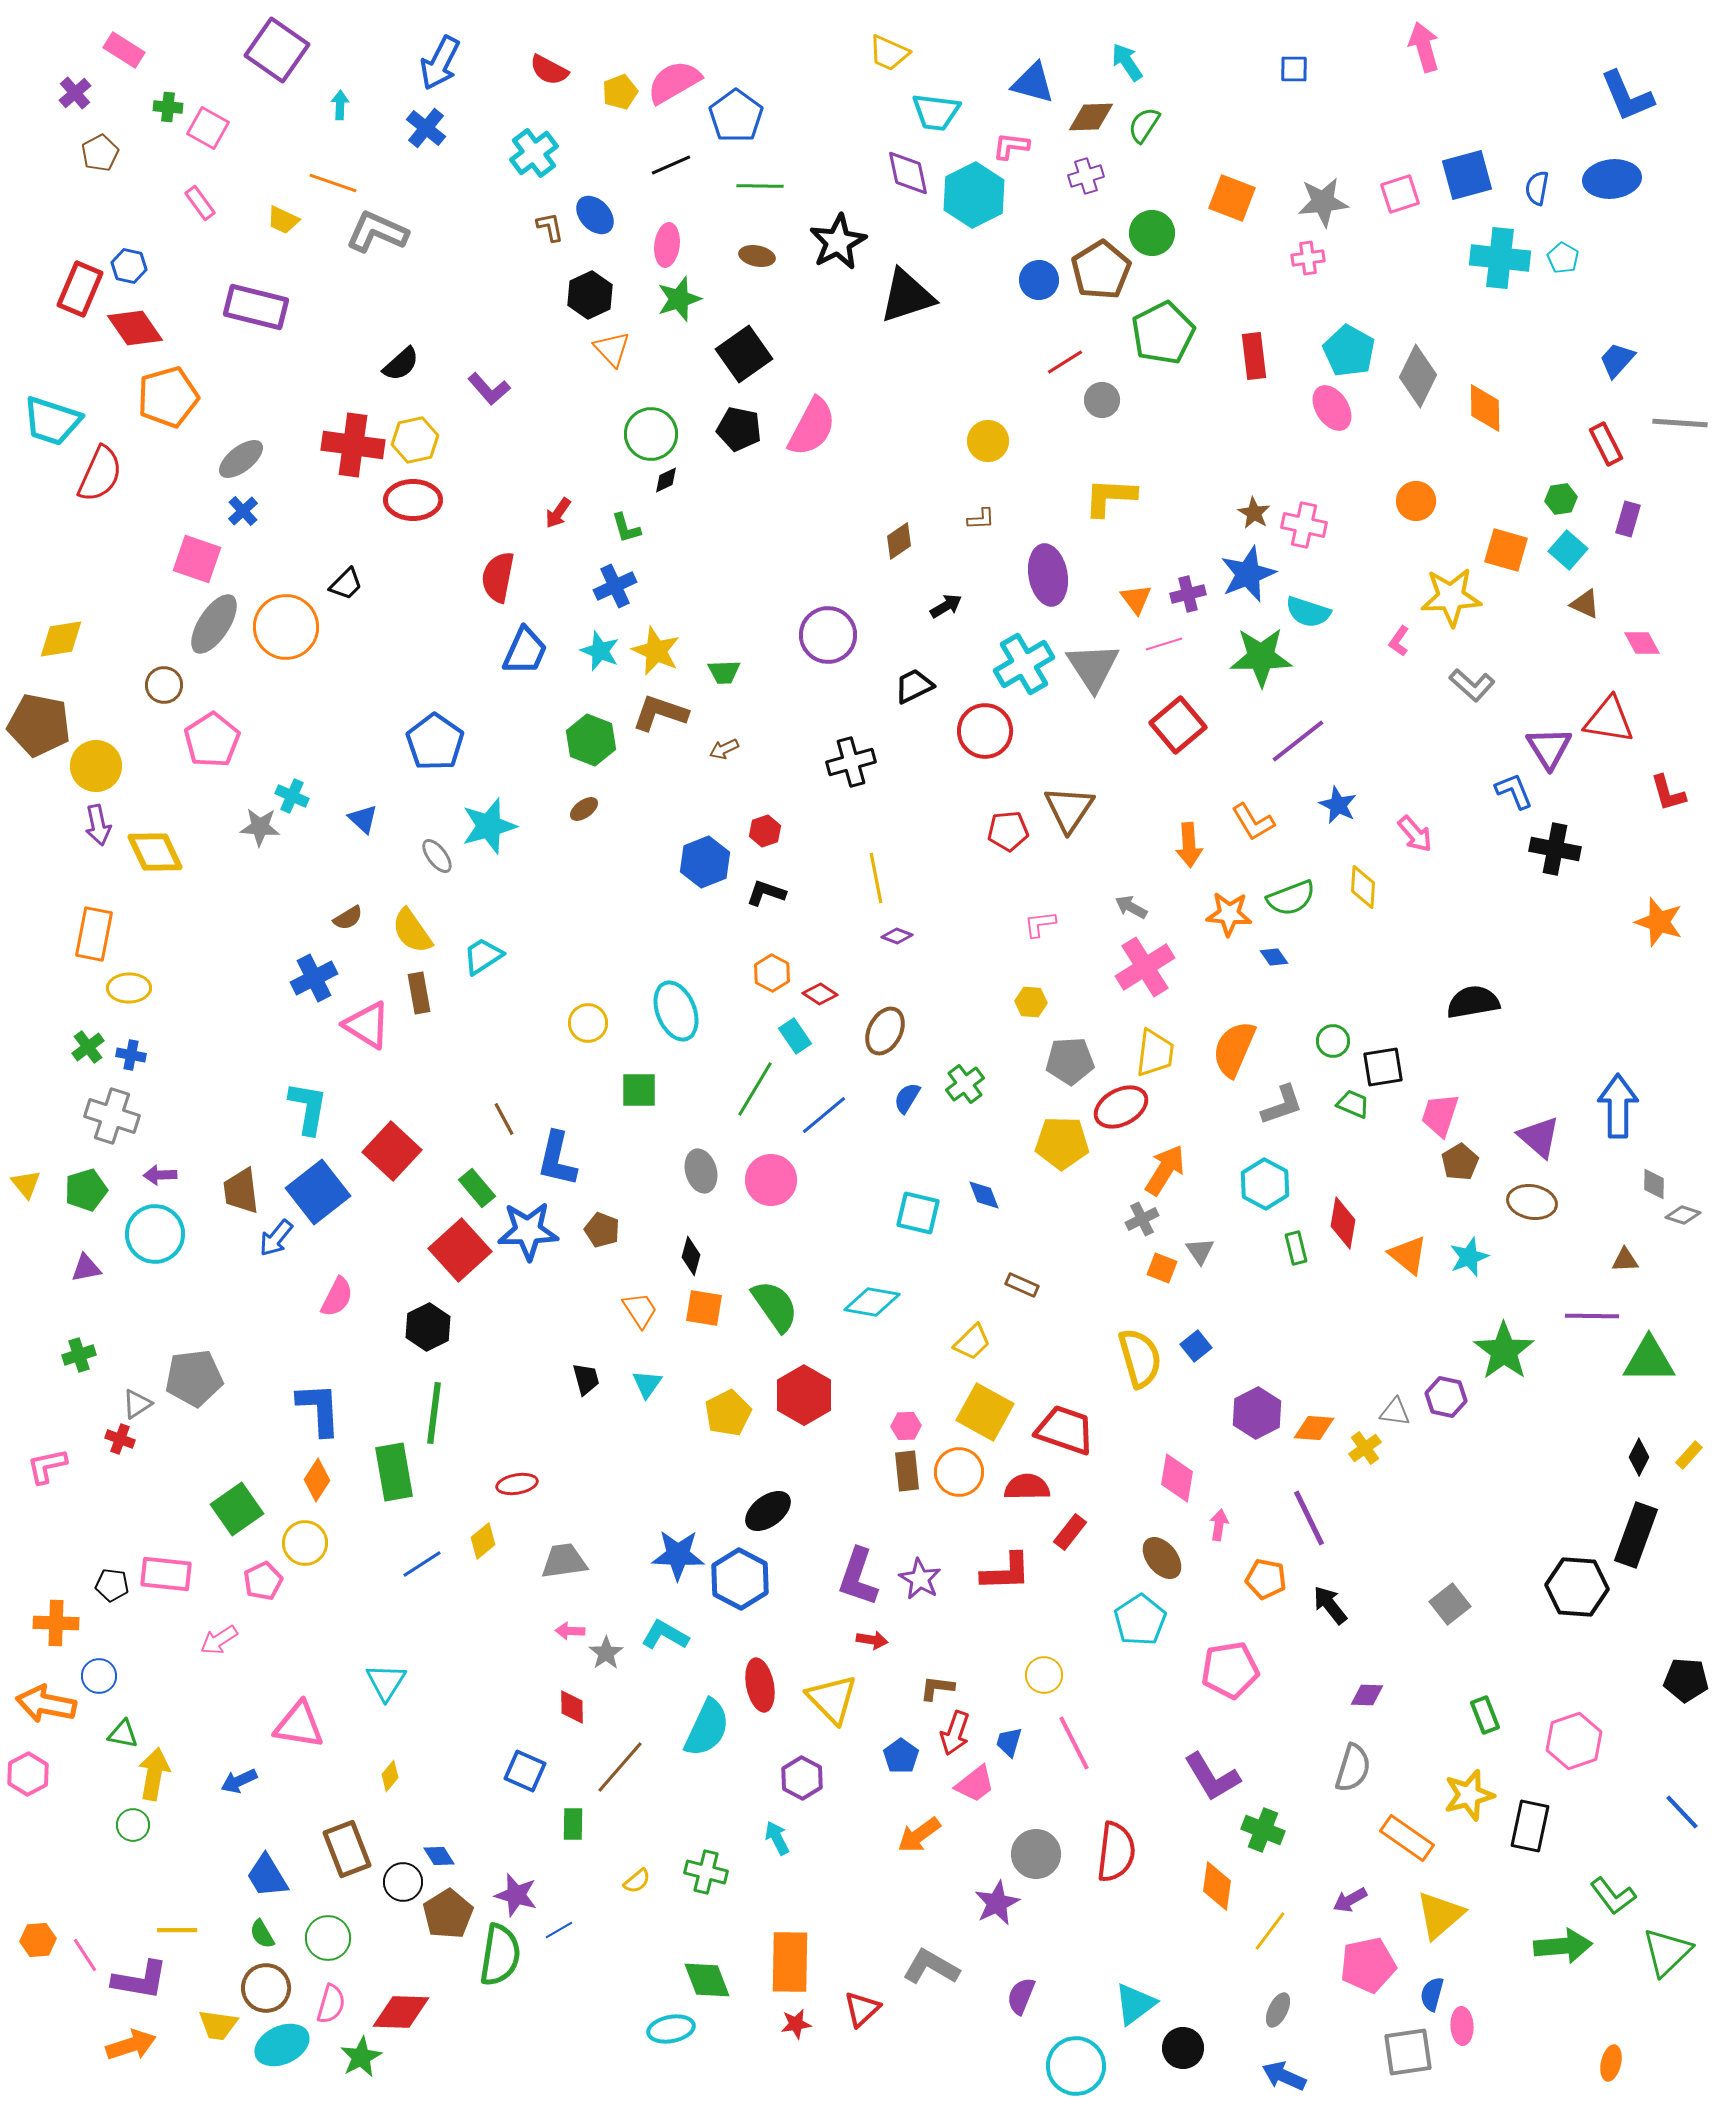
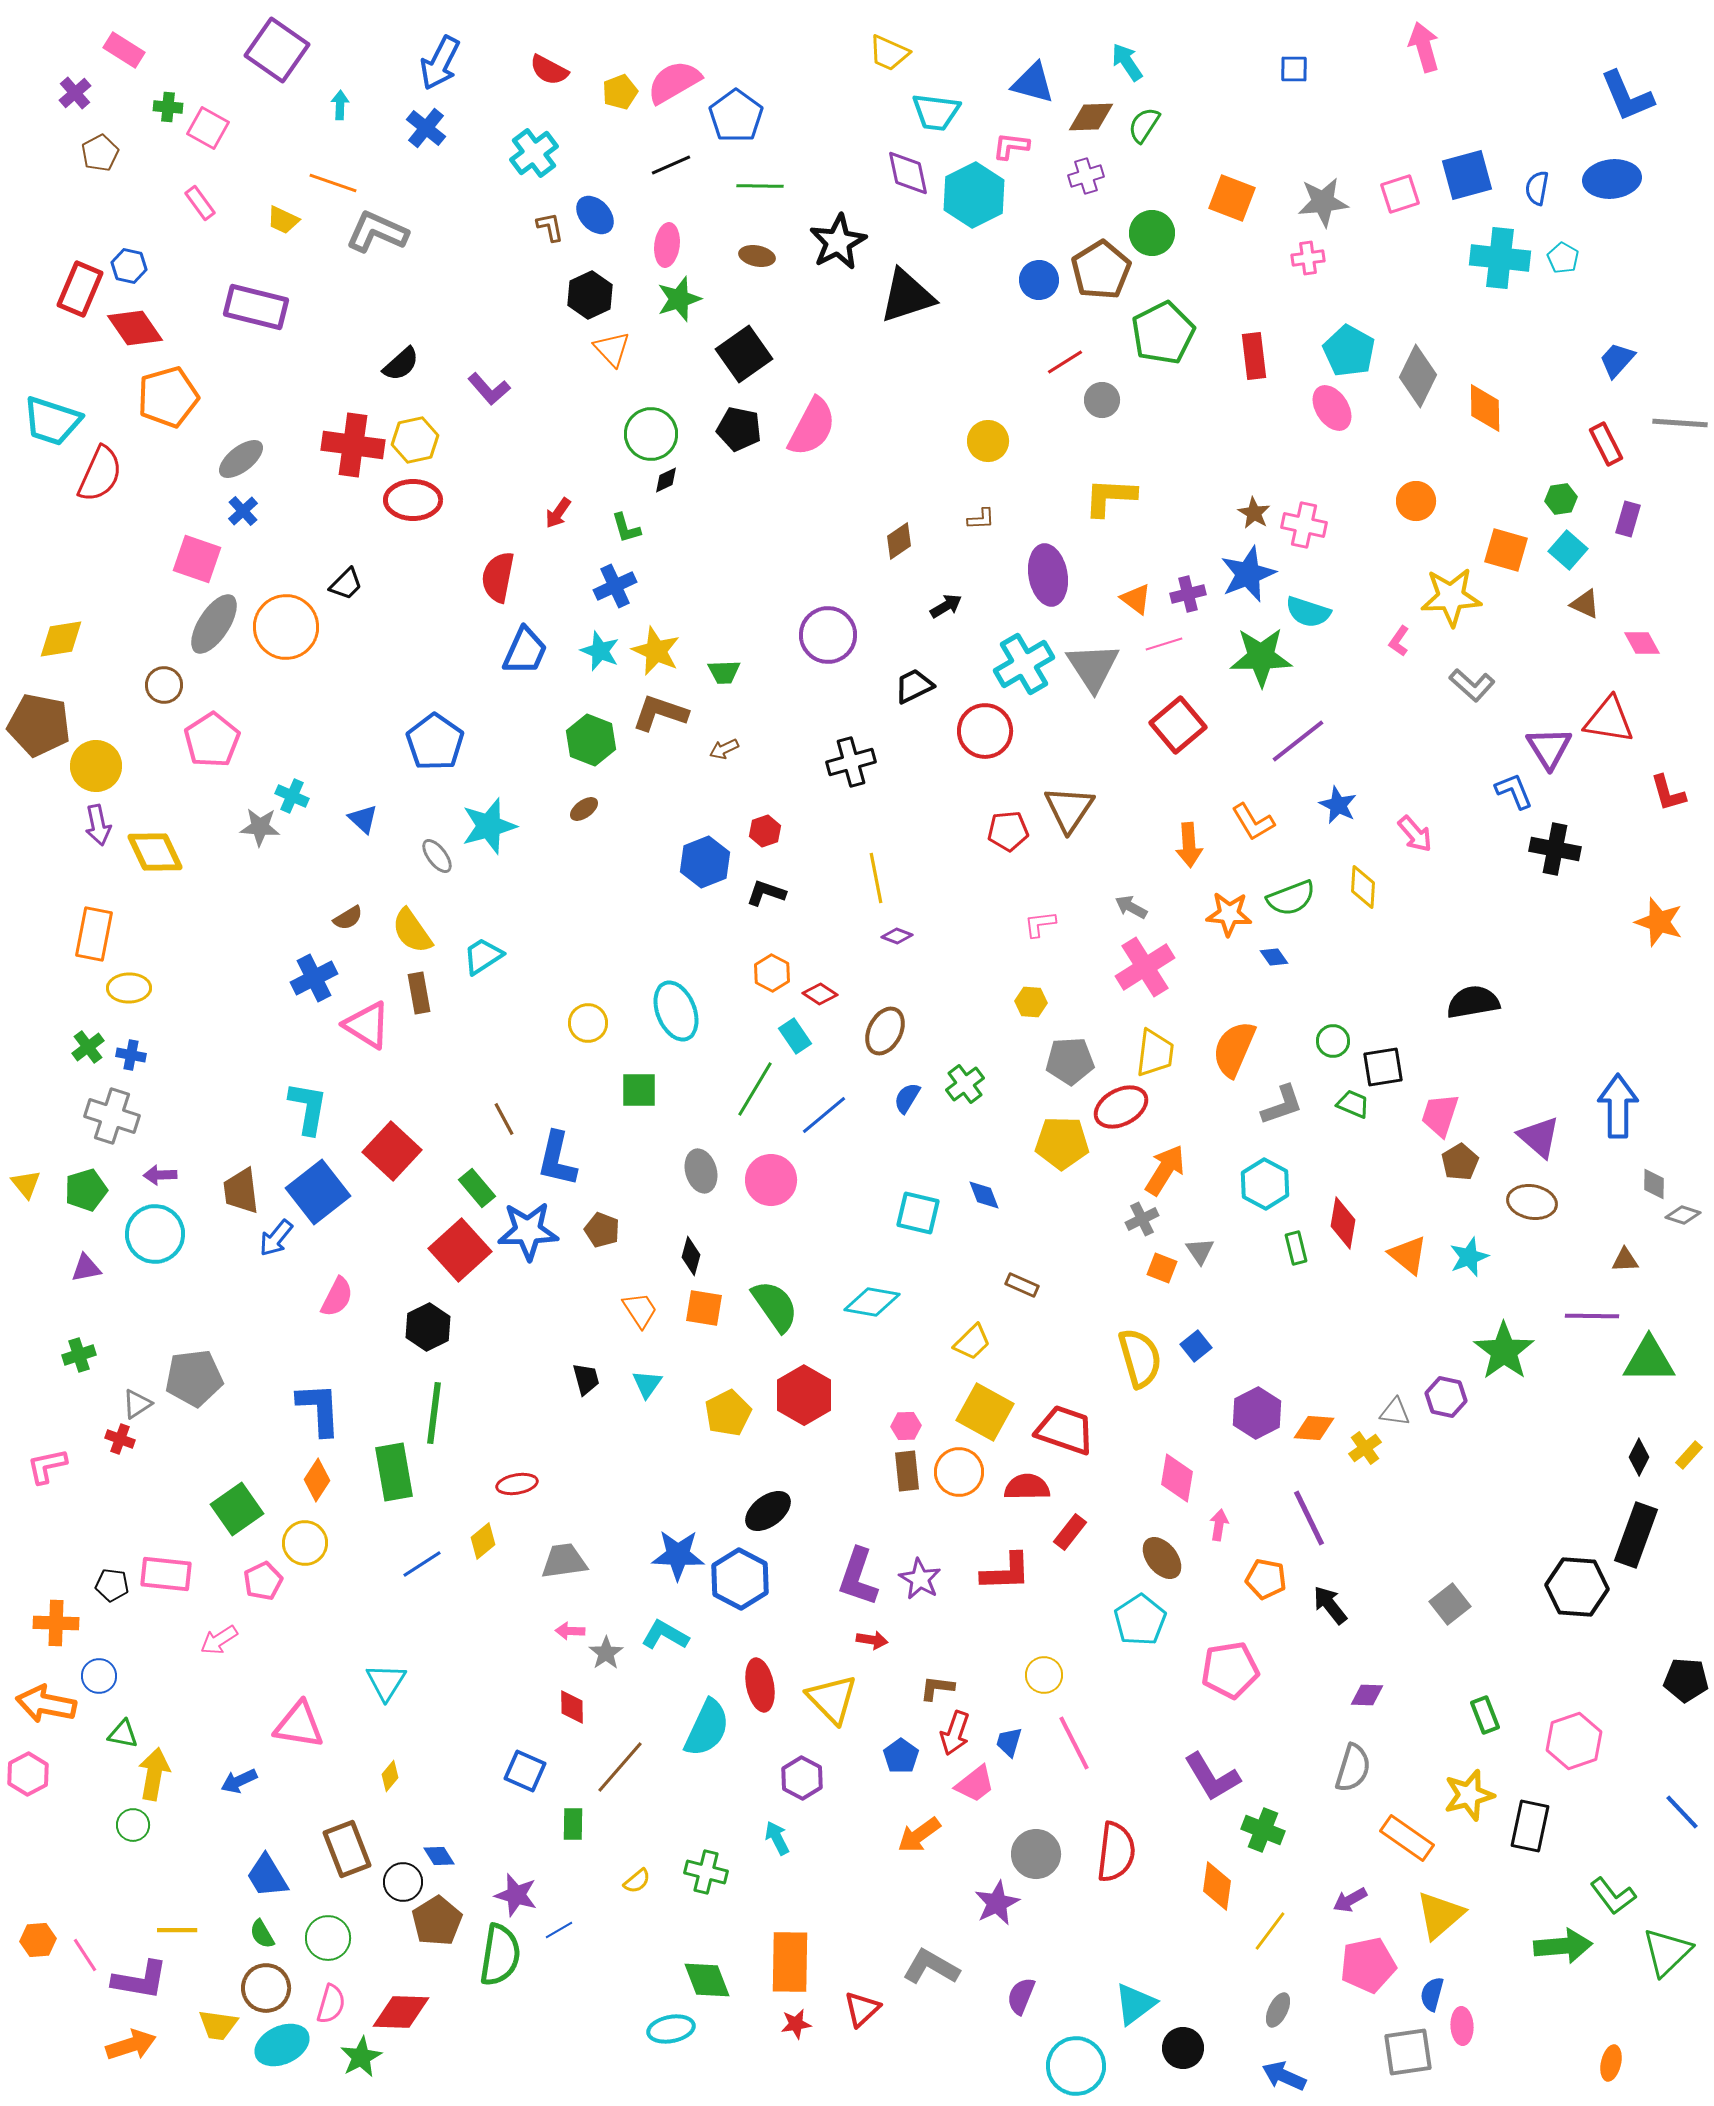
orange triangle at (1136, 599): rotated 16 degrees counterclockwise
brown pentagon at (448, 1914): moved 11 px left, 7 px down
